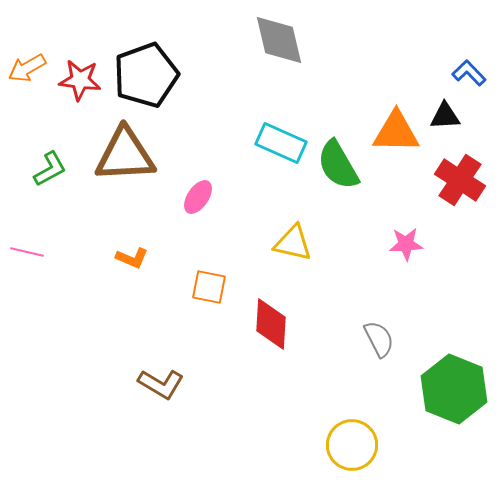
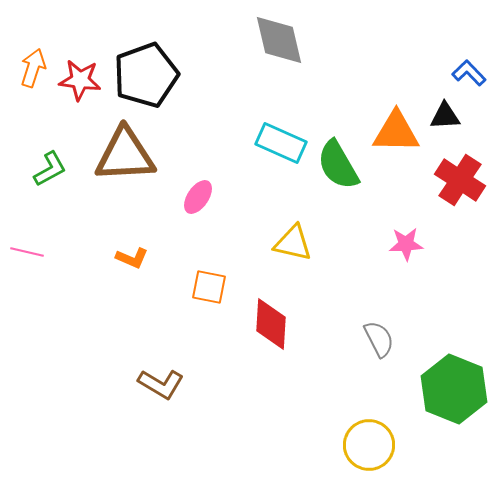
orange arrow: moved 6 px right; rotated 138 degrees clockwise
yellow circle: moved 17 px right
